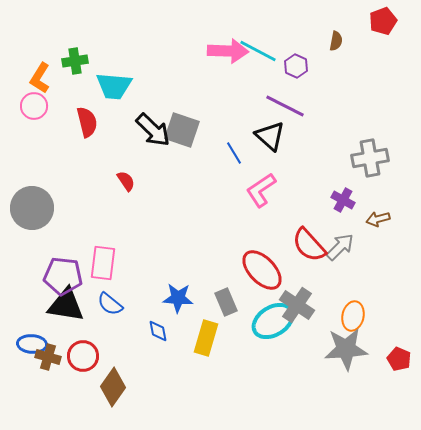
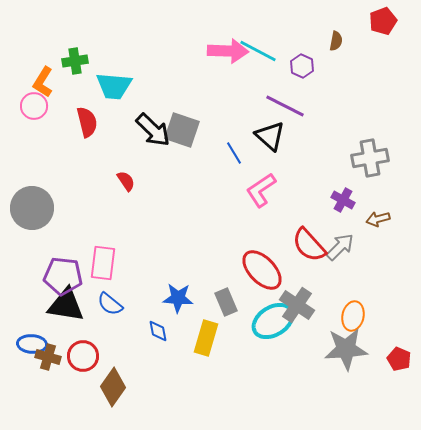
purple hexagon at (296, 66): moved 6 px right
orange L-shape at (40, 78): moved 3 px right, 4 px down
